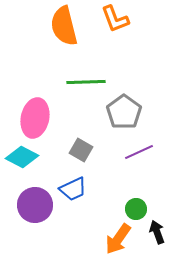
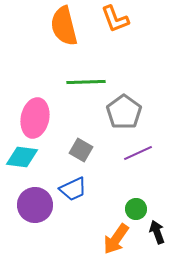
purple line: moved 1 px left, 1 px down
cyan diamond: rotated 20 degrees counterclockwise
orange arrow: moved 2 px left
